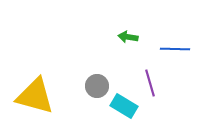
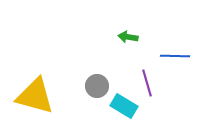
blue line: moved 7 px down
purple line: moved 3 px left
